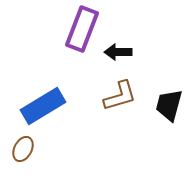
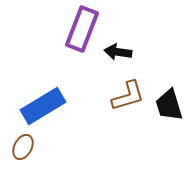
black arrow: rotated 8 degrees clockwise
brown L-shape: moved 8 px right
black trapezoid: rotated 32 degrees counterclockwise
brown ellipse: moved 2 px up
